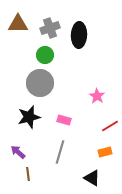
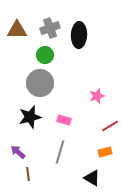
brown triangle: moved 1 px left, 6 px down
pink star: rotated 21 degrees clockwise
black star: moved 1 px right
